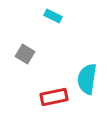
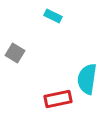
gray square: moved 10 px left, 1 px up
red rectangle: moved 4 px right, 2 px down
